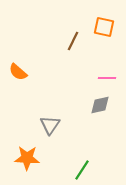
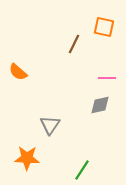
brown line: moved 1 px right, 3 px down
